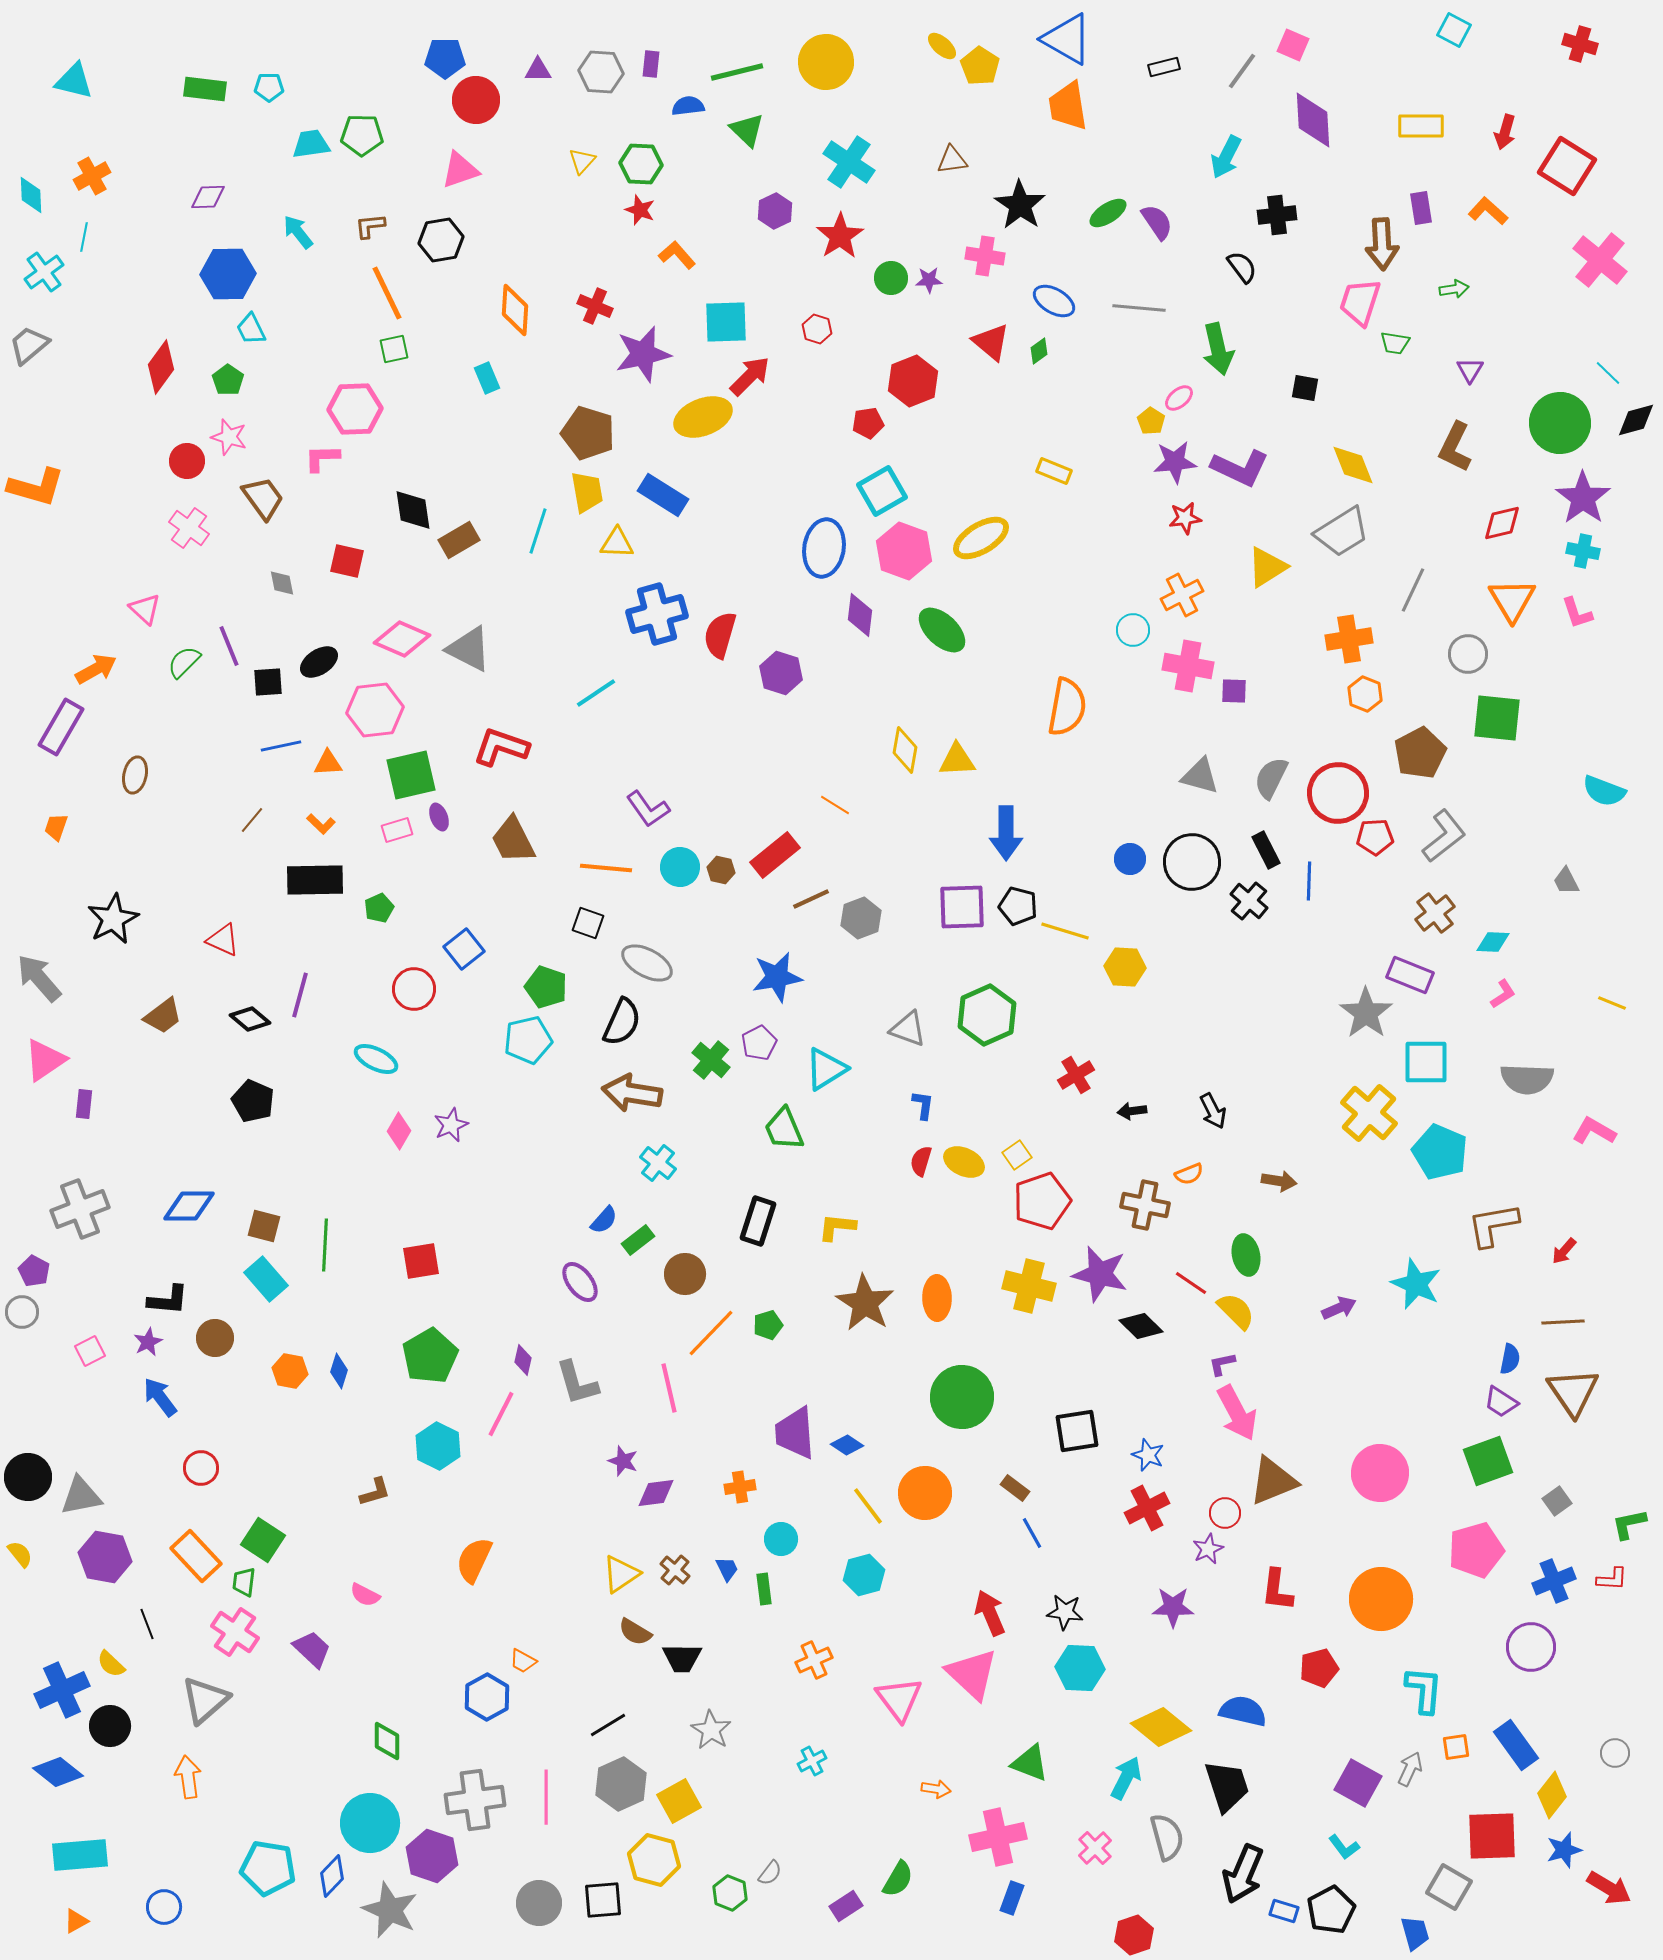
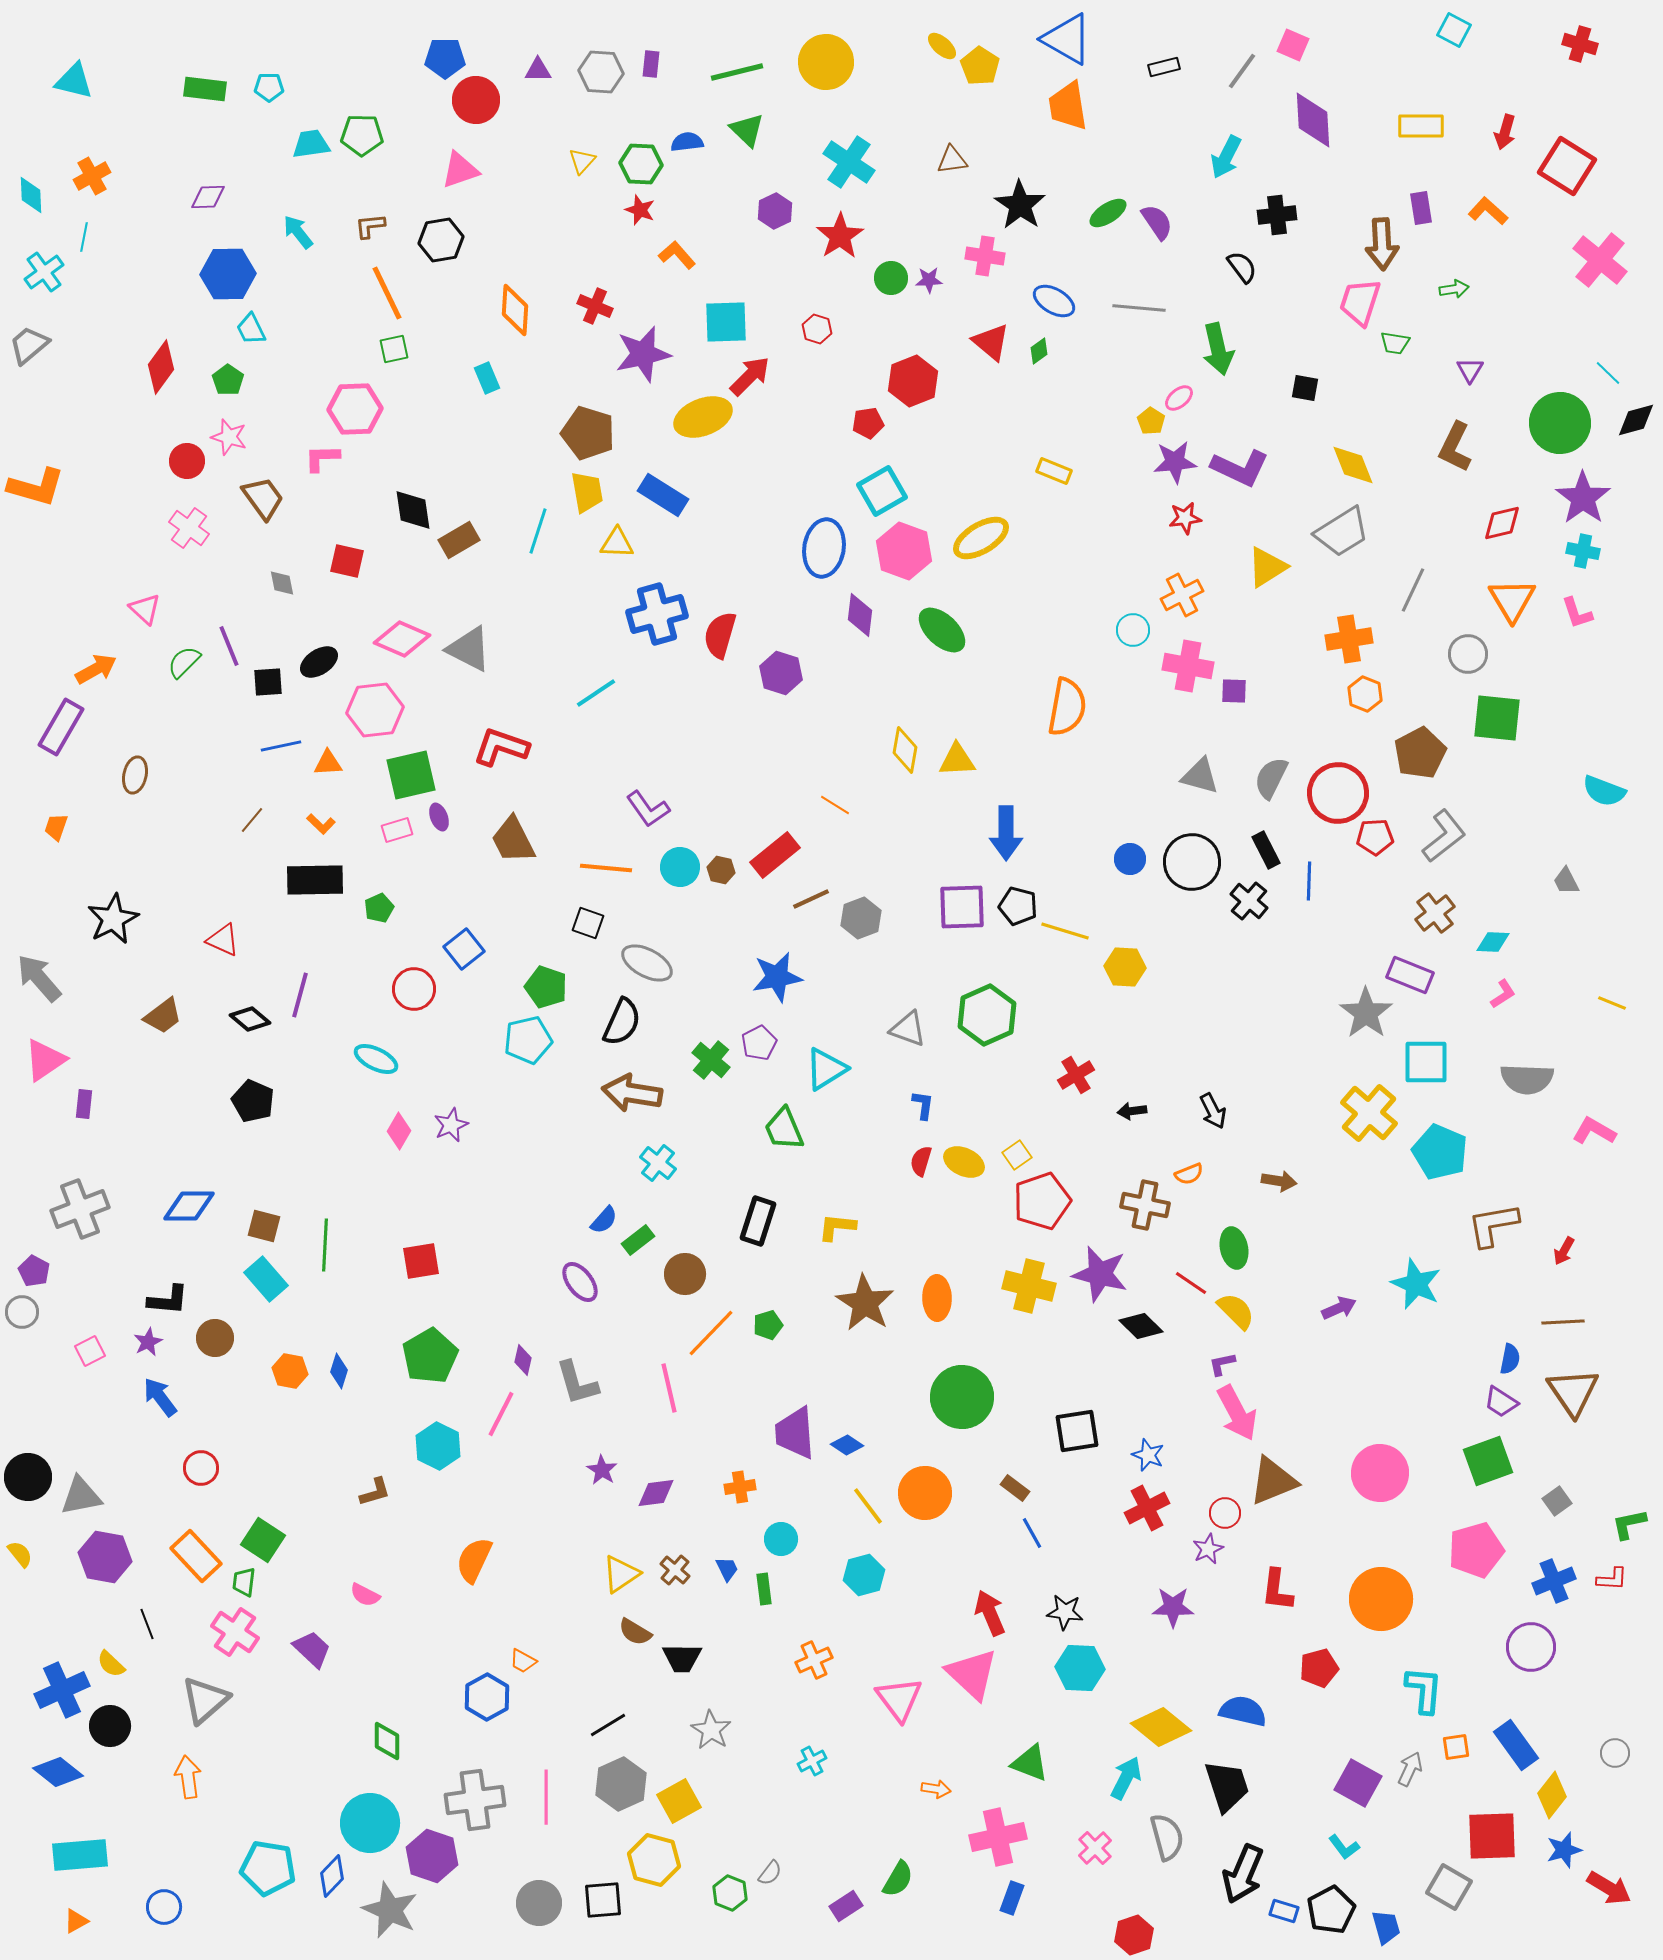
blue semicircle at (688, 106): moved 1 px left, 36 px down
red arrow at (1564, 1251): rotated 12 degrees counterclockwise
green ellipse at (1246, 1255): moved 12 px left, 7 px up
purple star at (623, 1461): moved 21 px left, 9 px down; rotated 12 degrees clockwise
blue trapezoid at (1415, 1933): moved 29 px left, 6 px up
